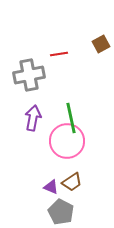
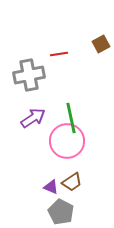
purple arrow: rotated 45 degrees clockwise
